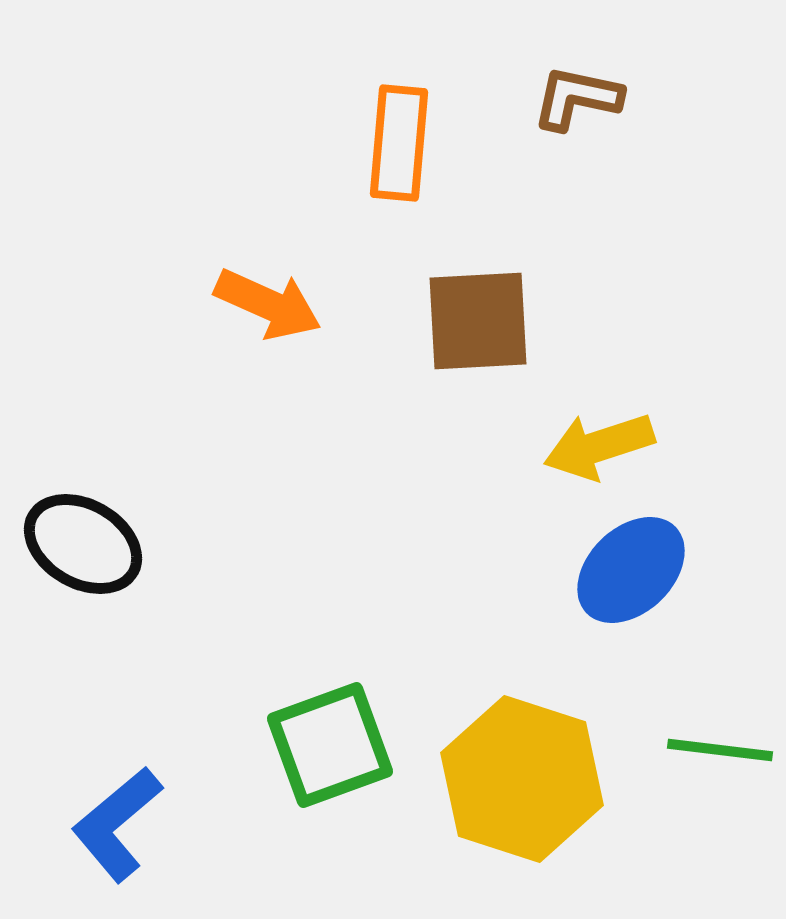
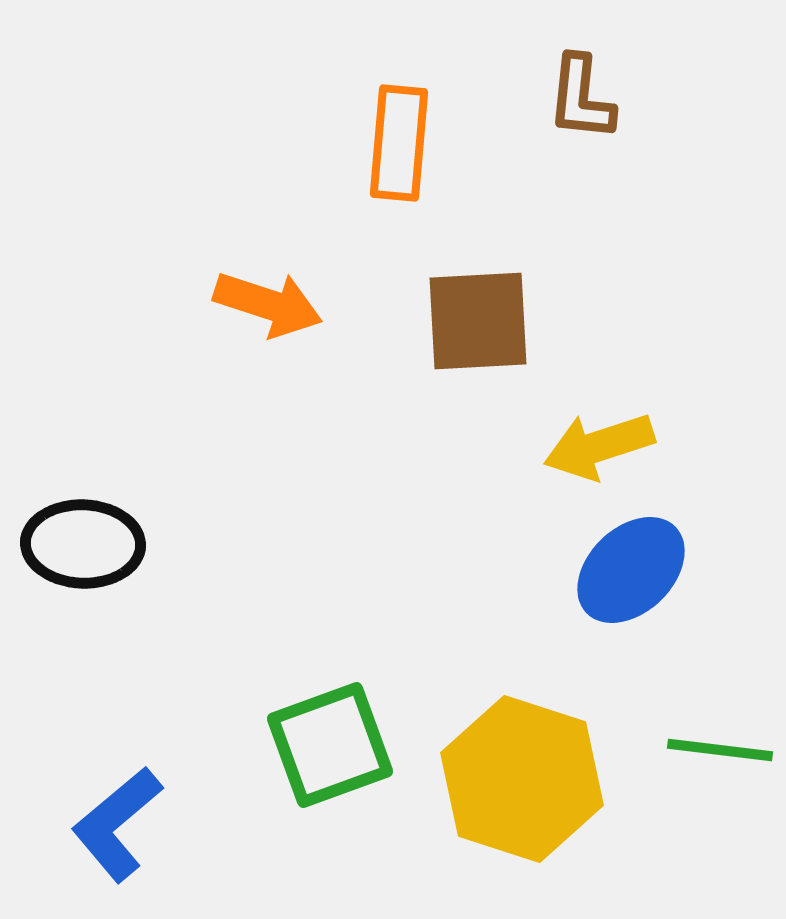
brown L-shape: moved 4 px right; rotated 96 degrees counterclockwise
orange arrow: rotated 6 degrees counterclockwise
black ellipse: rotated 28 degrees counterclockwise
